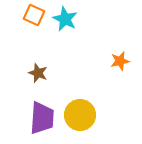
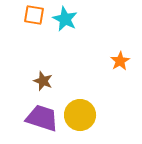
orange square: rotated 15 degrees counterclockwise
orange star: rotated 18 degrees counterclockwise
brown star: moved 5 px right, 8 px down
purple trapezoid: rotated 76 degrees counterclockwise
